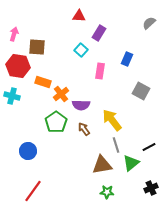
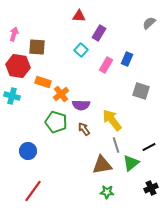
pink rectangle: moved 6 px right, 6 px up; rotated 21 degrees clockwise
gray square: rotated 12 degrees counterclockwise
green pentagon: rotated 20 degrees counterclockwise
